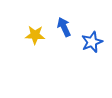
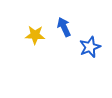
blue star: moved 2 px left, 5 px down
